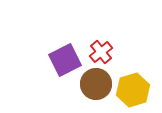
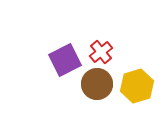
brown circle: moved 1 px right
yellow hexagon: moved 4 px right, 4 px up
